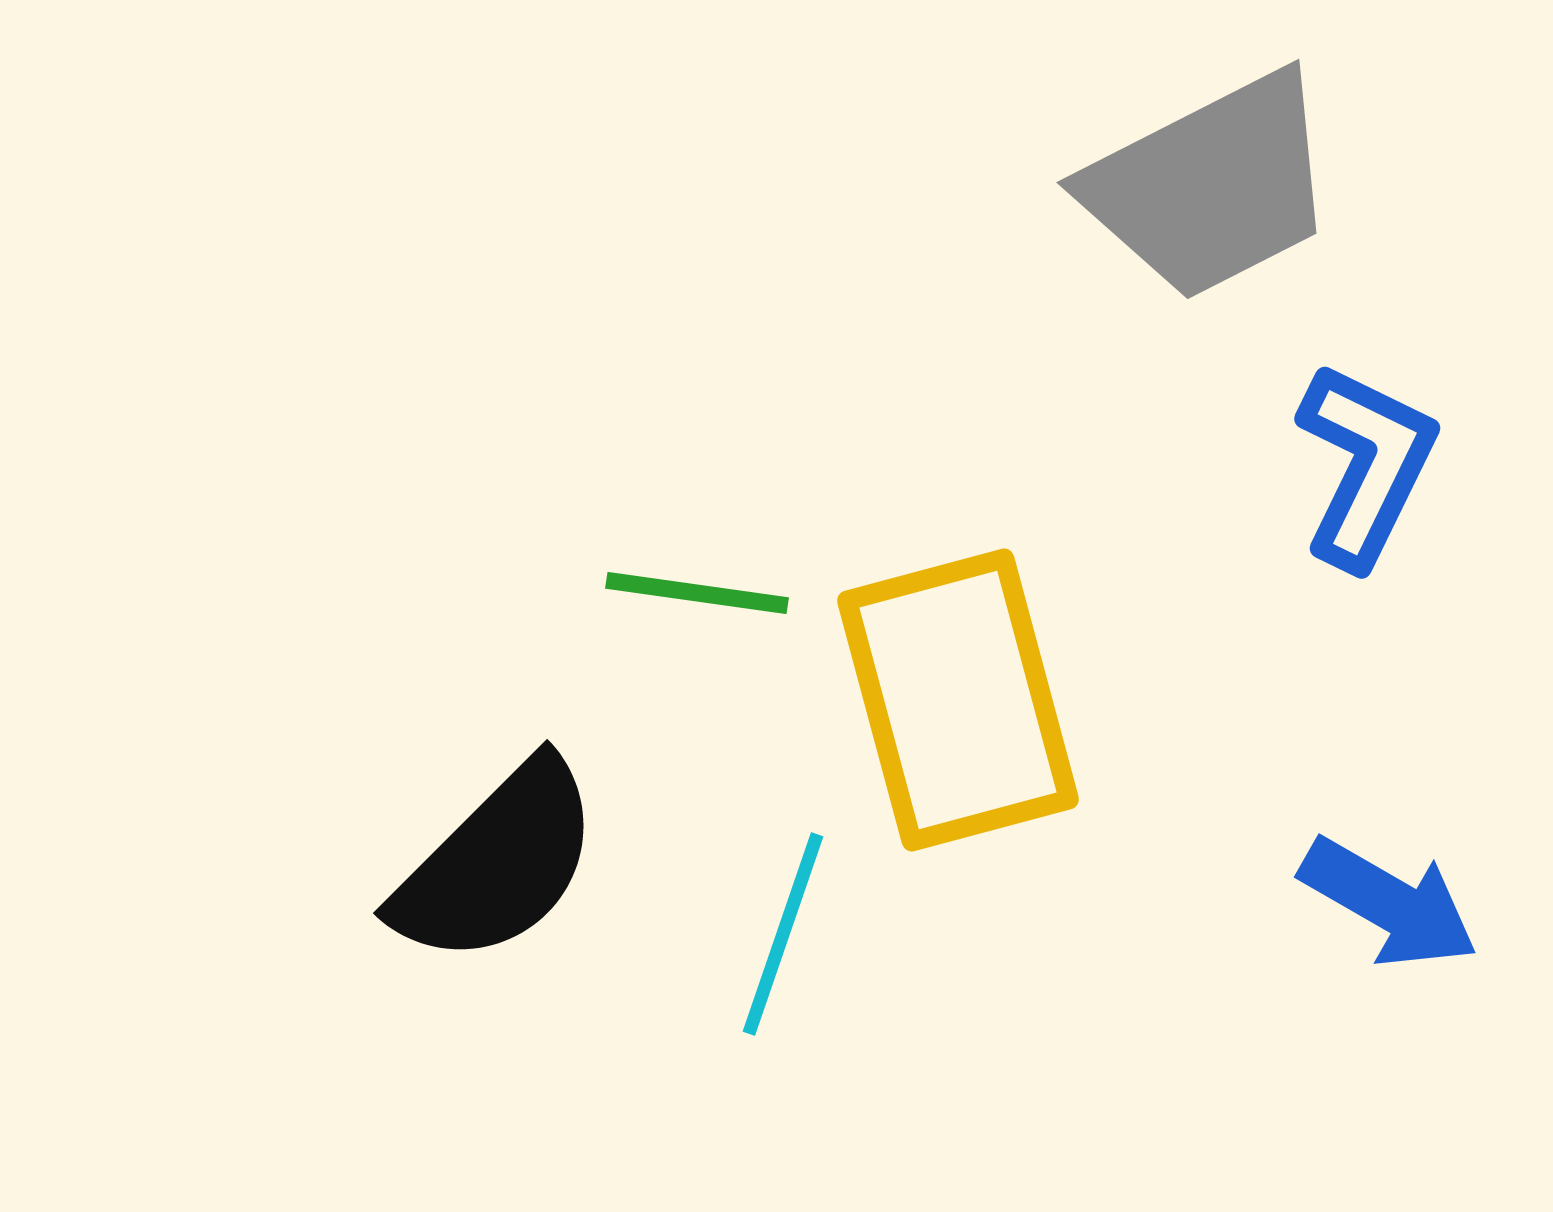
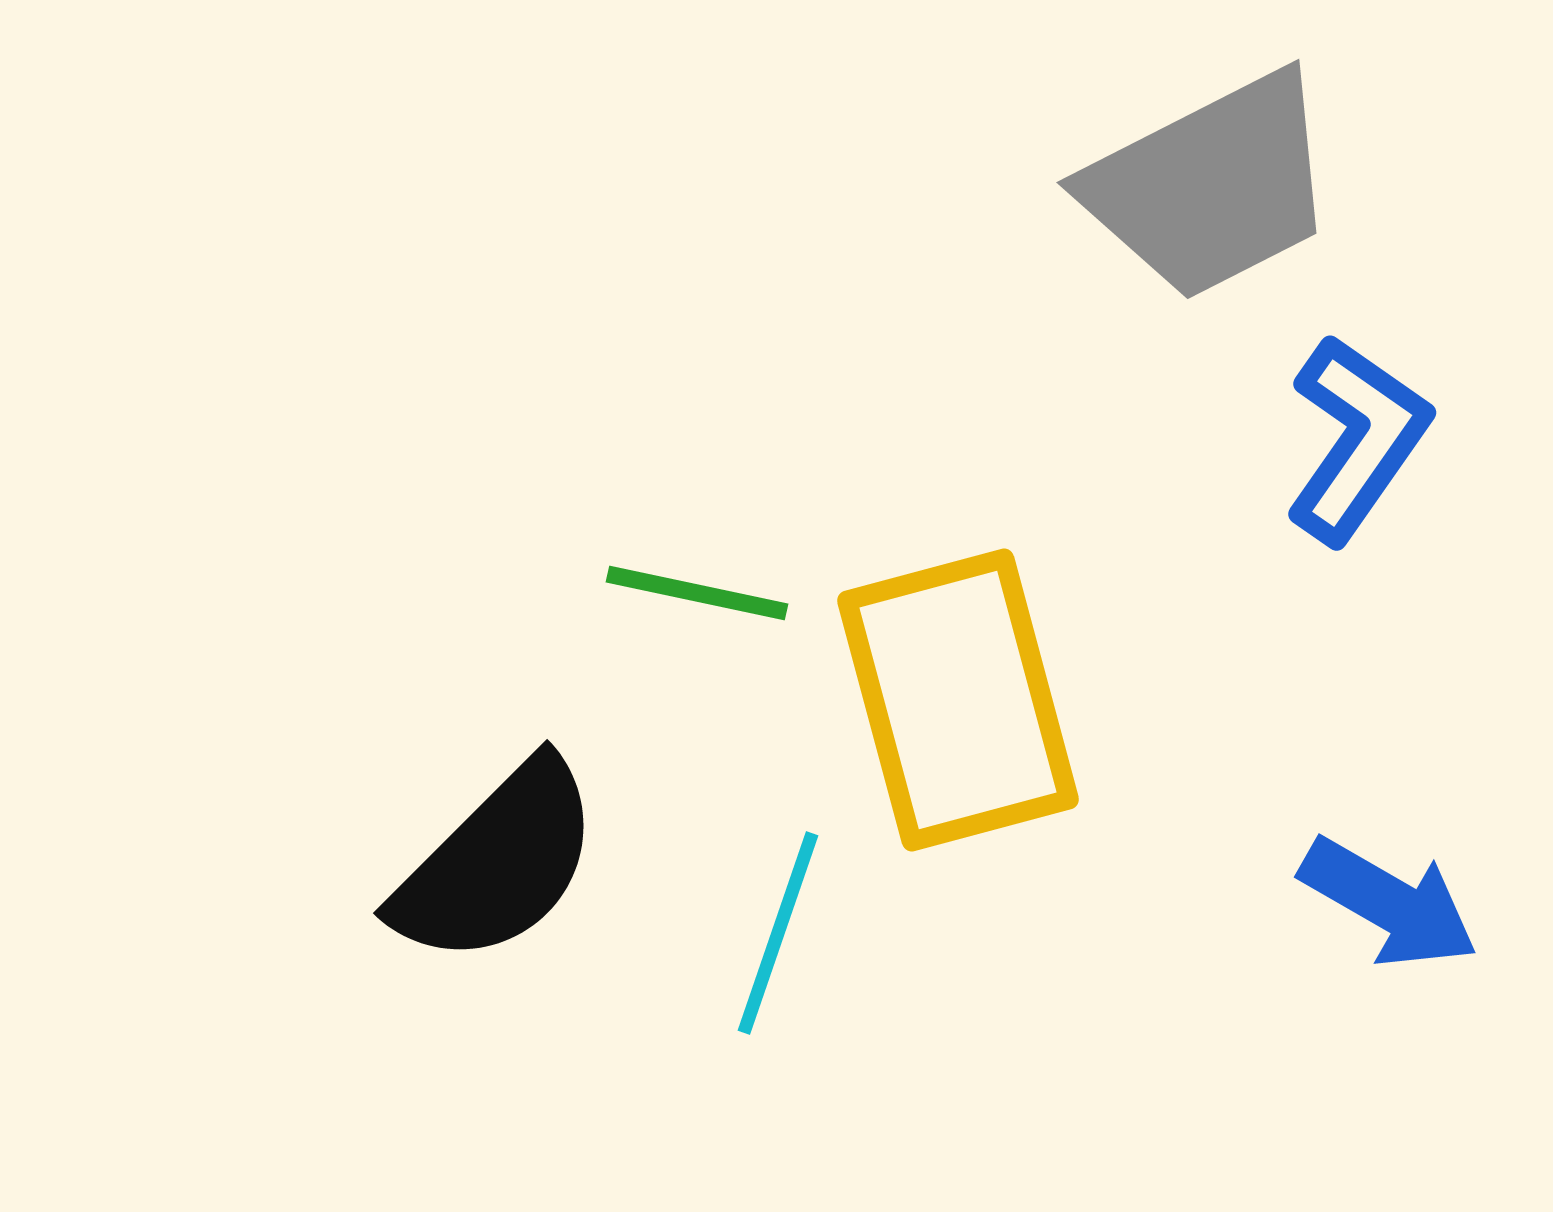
blue L-shape: moved 9 px left, 26 px up; rotated 9 degrees clockwise
green line: rotated 4 degrees clockwise
cyan line: moved 5 px left, 1 px up
